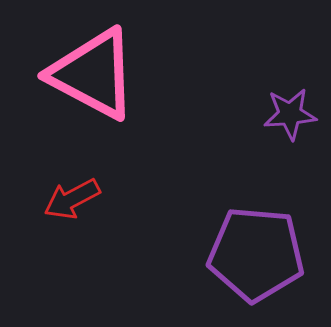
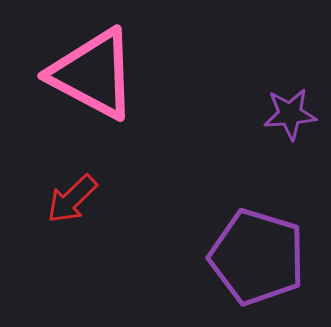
red arrow: rotated 16 degrees counterclockwise
purple pentagon: moved 1 px right, 3 px down; rotated 12 degrees clockwise
